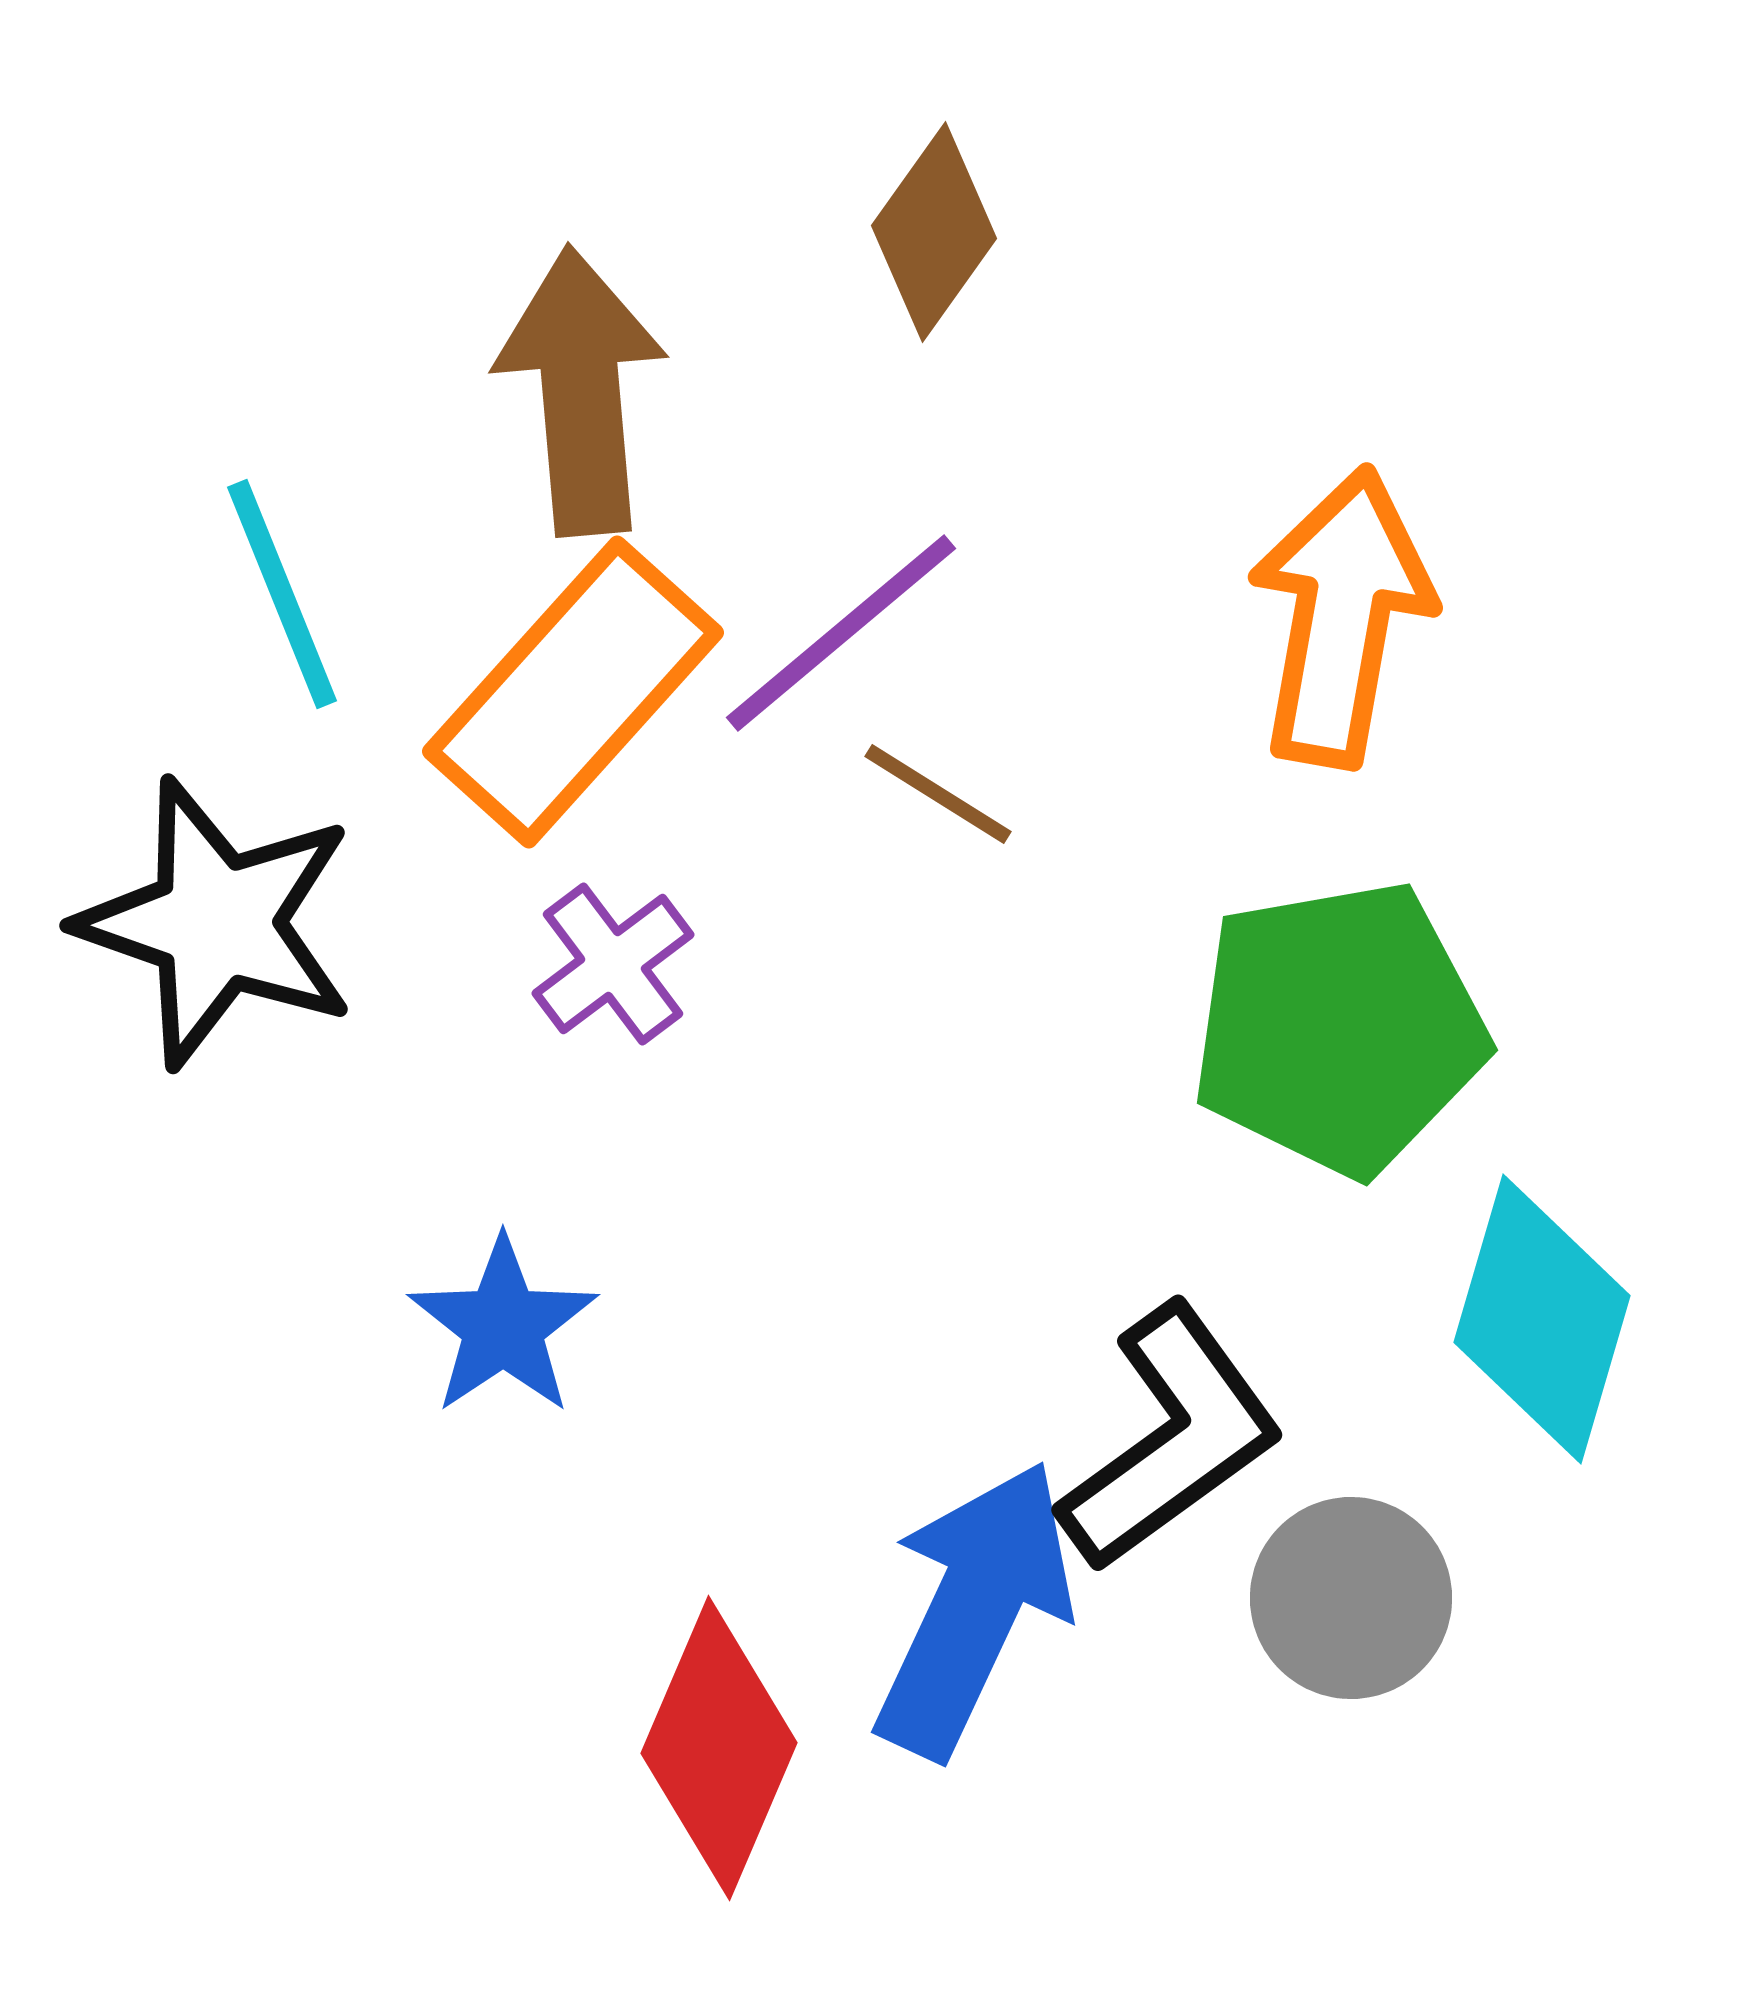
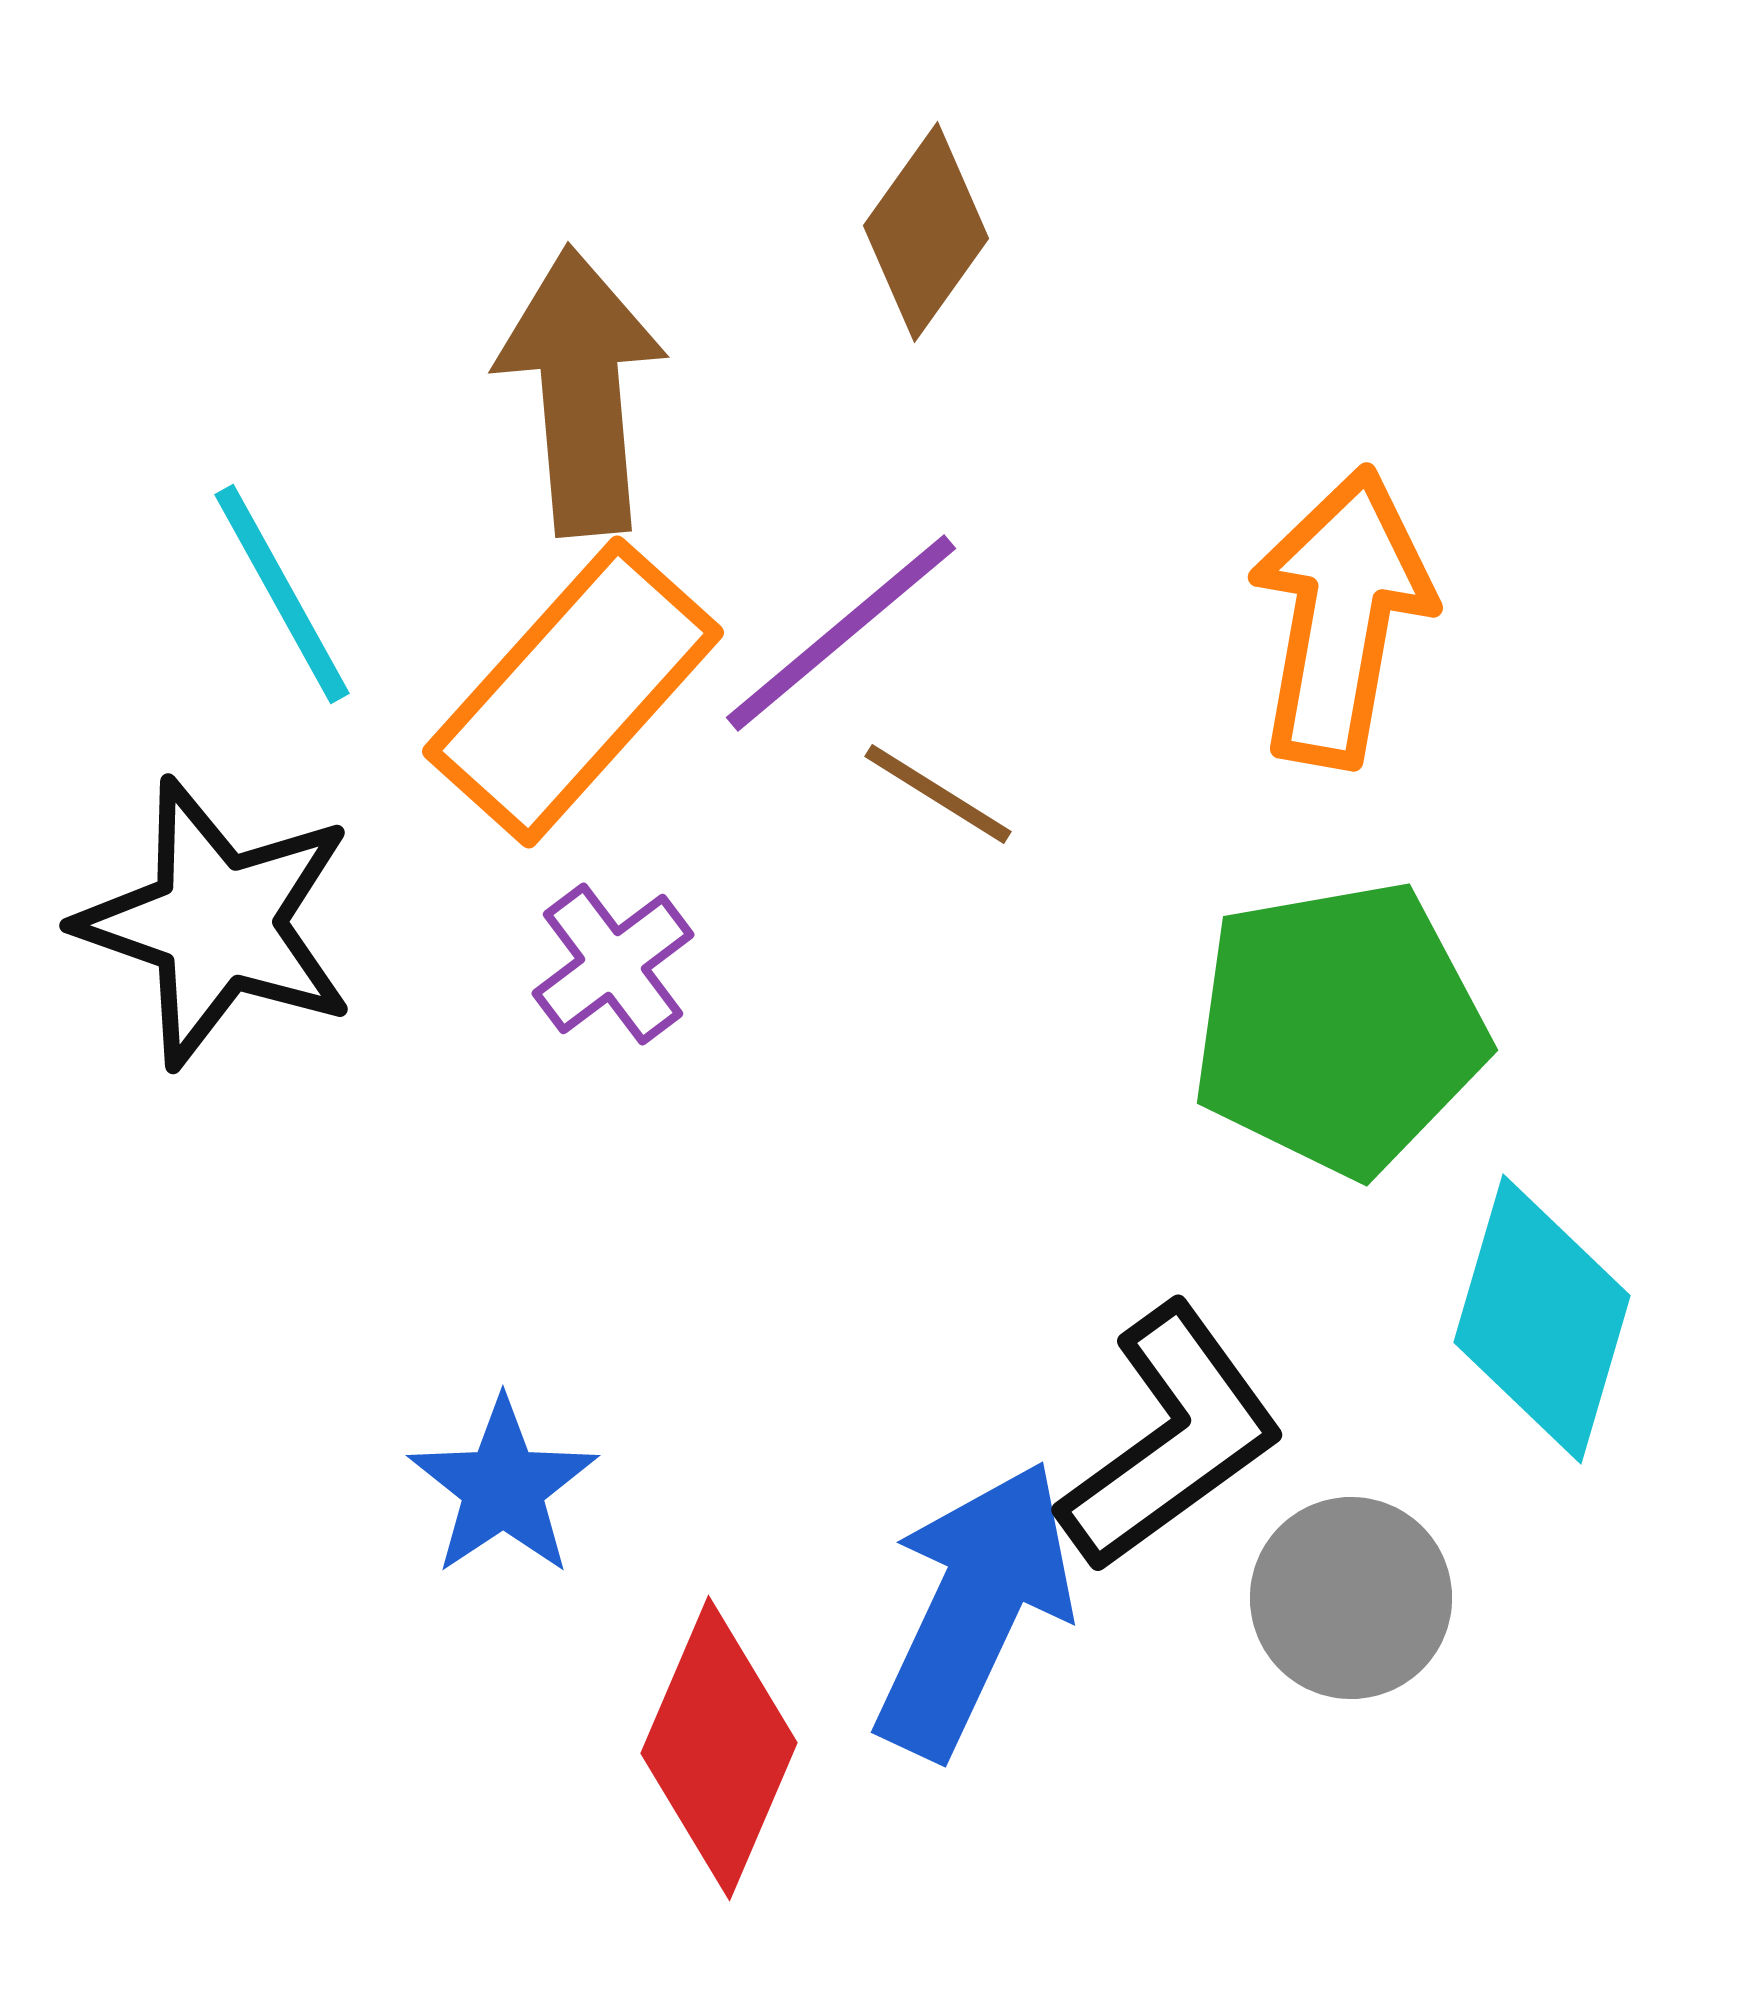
brown diamond: moved 8 px left
cyan line: rotated 7 degrees counterclockwise
blue star: moved 161 px down
